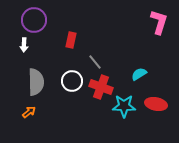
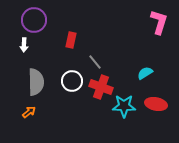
cyan semicircle: moved 6 px right, 1 px up
